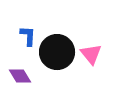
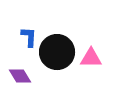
blue L-shape: moved 1 px right, 1 px down
pink triangle: moved 4 px down; rotated 50 degrees counterclockwise
